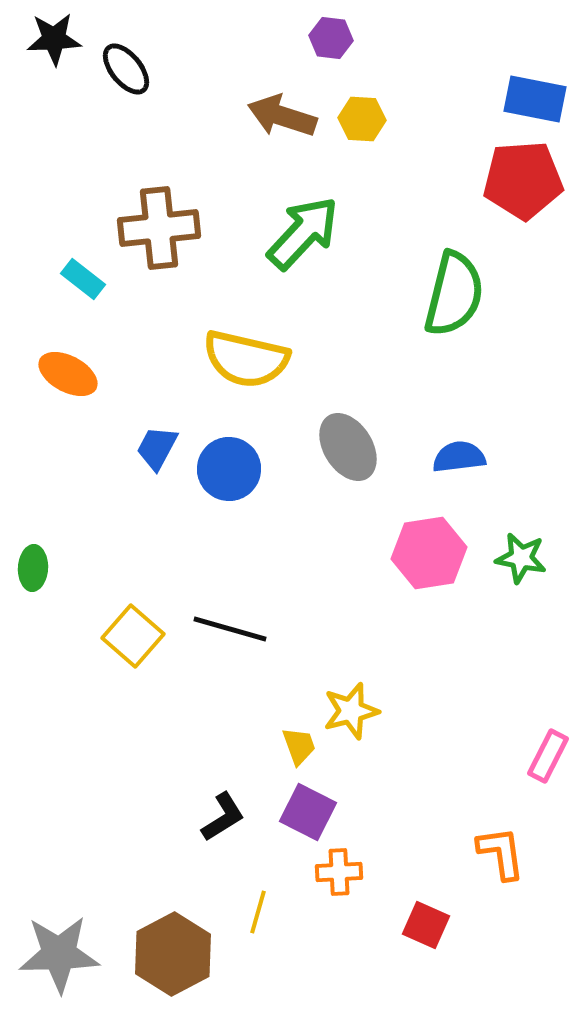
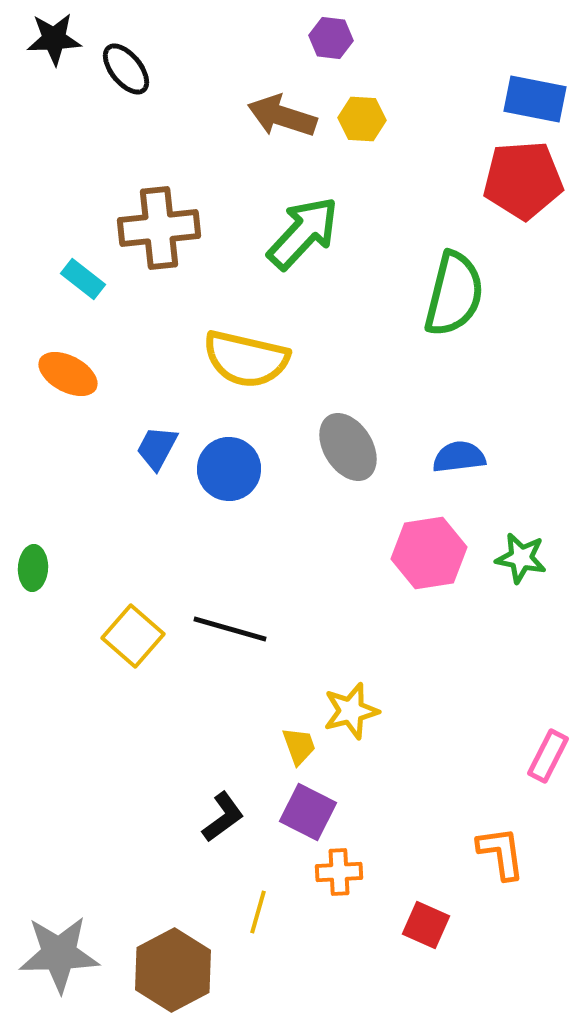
black L-shape: rotated 4 degrees counterclockwise
brown hexagon: moved 16 px down
